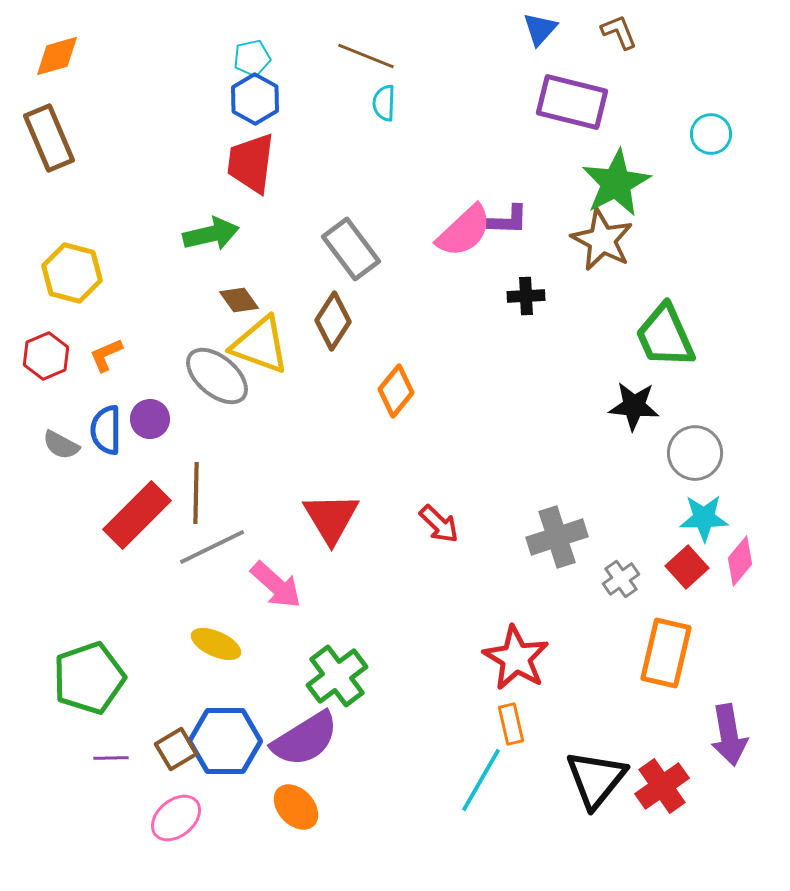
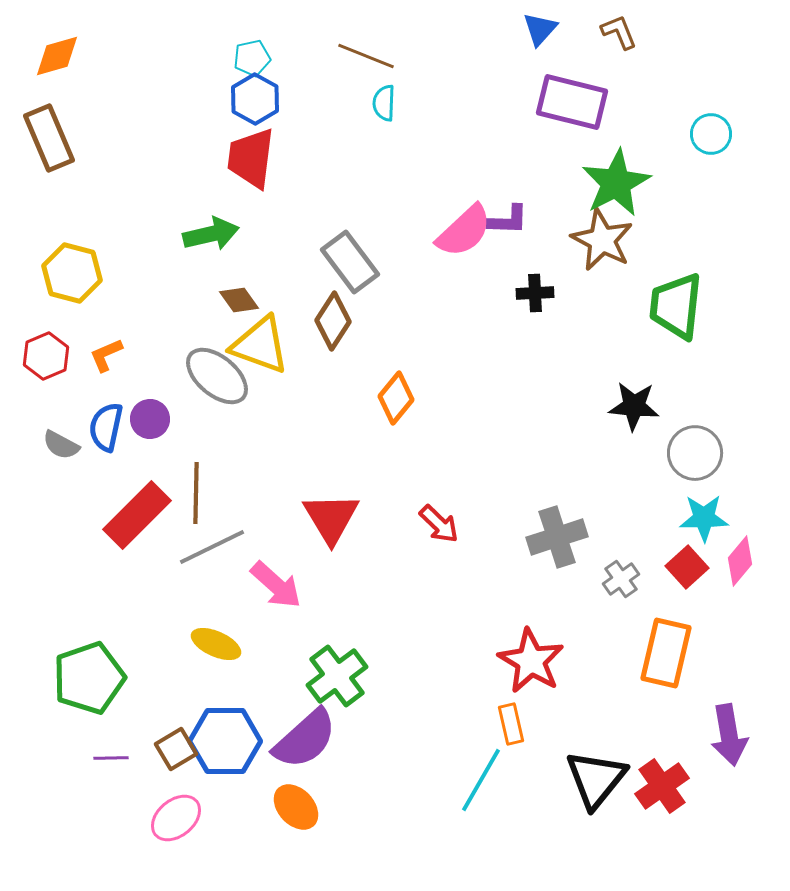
red trapezoid at (251, 163): moved 5 px up
gray rectangle at (351, 249): moved 1 px left, 13 px down
black cross at (526, 296): moved 9 px right, 3 px up
green trapezoid at (665, 336): moved 11 px right, 30 px up; rotated 30 degrees clockwise
orange diamond at (396, 391): moved 7 px down
blue semicircle at (106, 430): moved 3 px up; rotated 12 degrees clockwise
red star at (516, 658): moved 15 px right, 3 px down
purple semicircle at (305, 739): rotated 10 degrees counterclockwise
